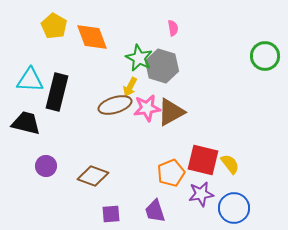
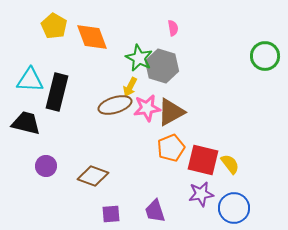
orange pentagon: moved 25 px up
